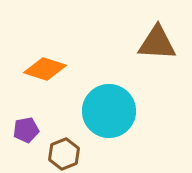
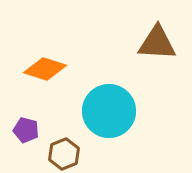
purple pentagon: rotated 25 degrees clockwise
